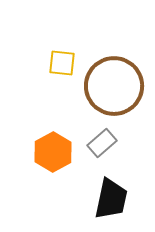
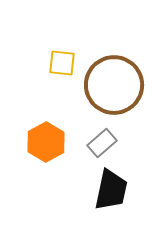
brown circle: moved 1 px up
orange hexagon: moved 7 px left, 10 px up
black trapezoid: moved 9 px up
